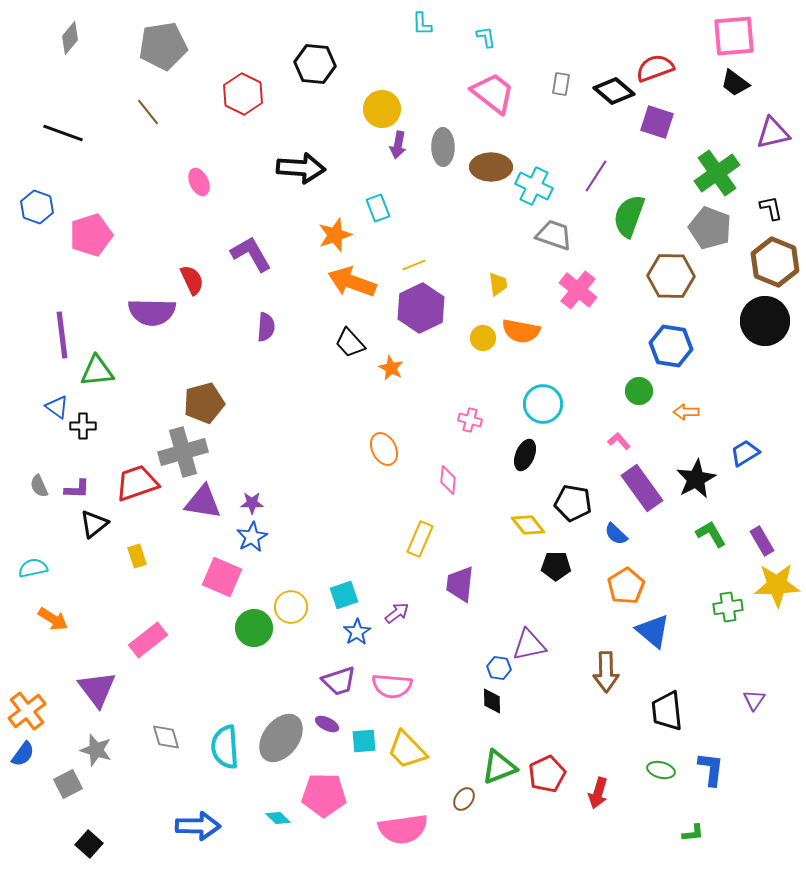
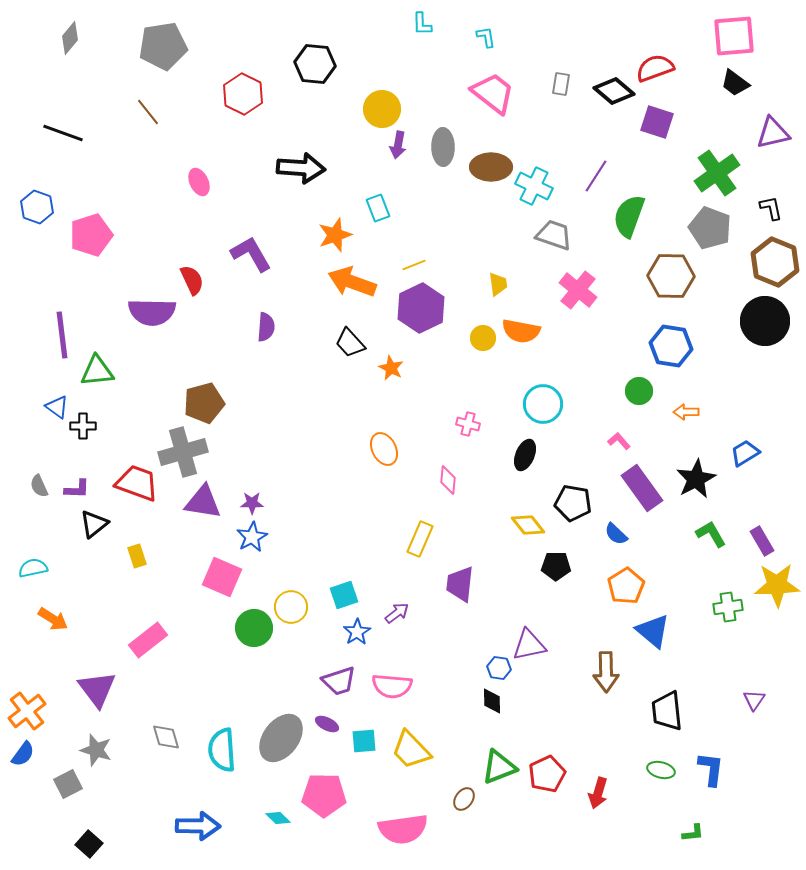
pink cross at (470, 420): moved 2 px left, 4 px down
red trapezoid at (137, 483): rotated 39 degrees clockwise
cyan semicircle at (225, 747): moved 3 px left, 3 px down
yellow trapezoid at (407, 750): moved 4 px right
